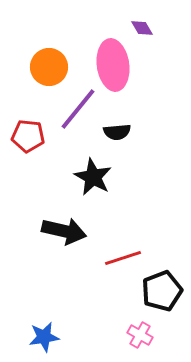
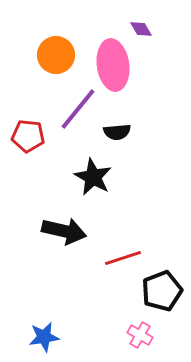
purple diamond: moved 1 px left, 1 px down
orange circle: moved 7 px right, 12 px up
